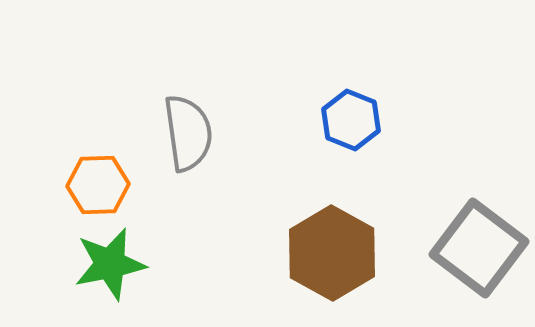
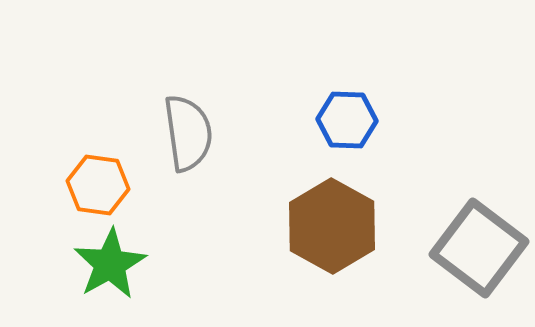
blue hexagon: moved 4 px left; rotated 20 degrees counterclockwise
orange hexagon: rotated 10 degrees clockwise
brown hexagon: moved 27 px up
green star: rotated 18 degrees counterclockwise
